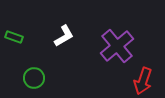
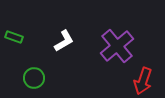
white L-shape: moved 5 px down
